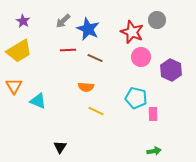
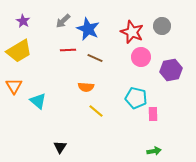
gray circle: moved 5 px right, 6 px down
purple hexagon: rotated 25 degrees clockwise
cyan triangle: rotated 18 degrees clockwise
yellow line: rotated 14 degrees clockwise
